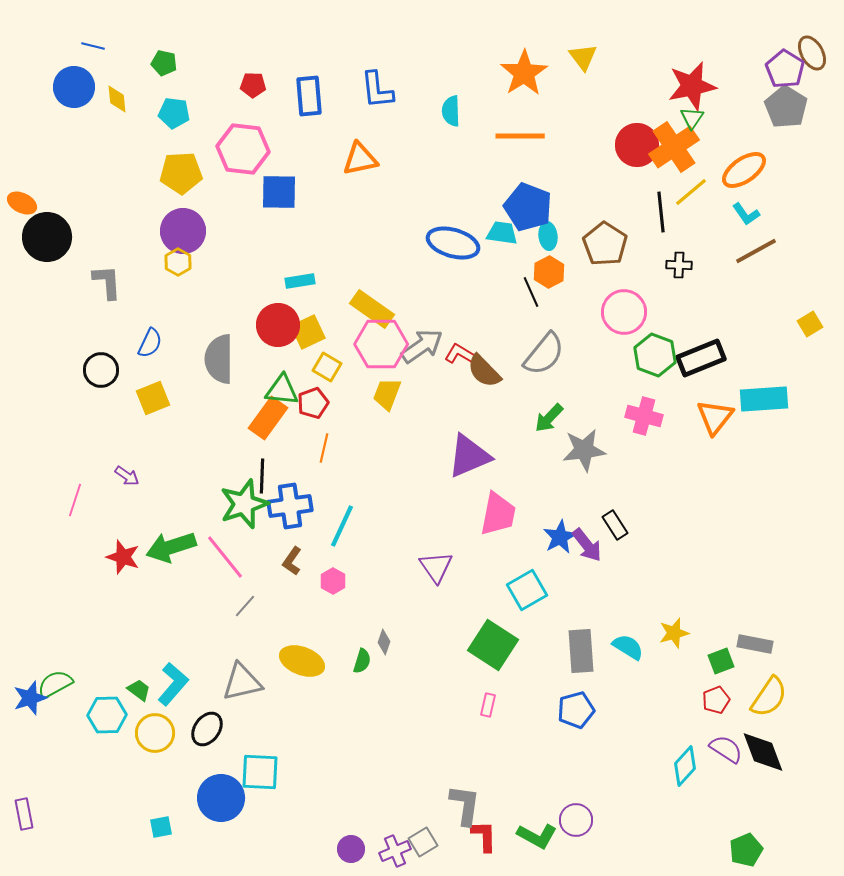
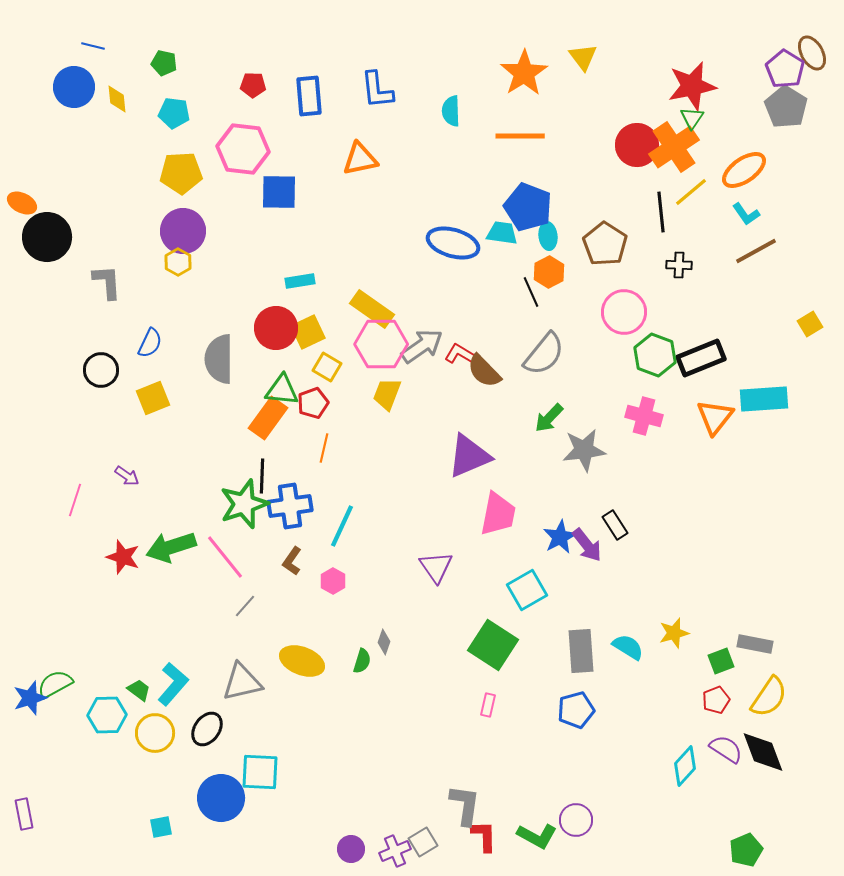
red circle at (278, 325): moved 2 px left, 3 px down
